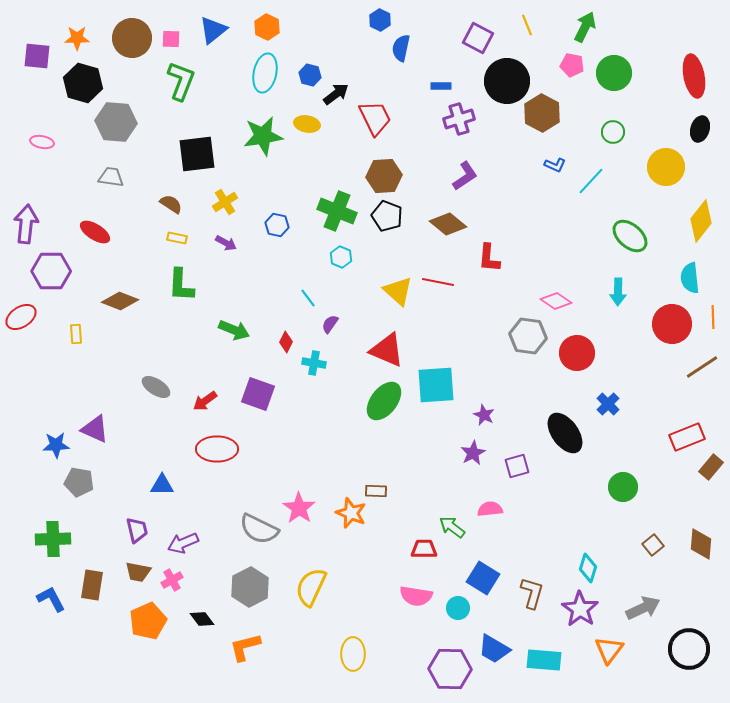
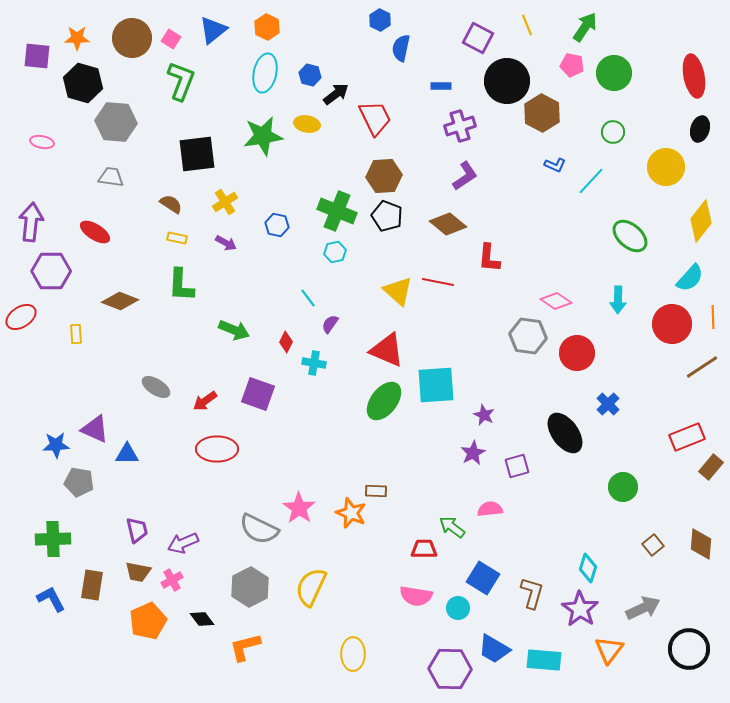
green arrow at (585, 27): rotated 8 degrees clockwise
pink square at (171, 39): rotated 30 degrees clockwise
purple cross at (459, 119): moved 1 px right, 7 px down
purple arrow at (26, 224): moved 5 px right, 2 px up
cyan hexagon at (341, 257): moved 6 px left, 5 px up; rotated 25 degrees clockwise
cyan semicircle at (690, 278): rotated 132 degrees counterclockwise
cyan arrow at (618, 292): moved 8 px down
blue triangle at (162, 485): moved 35 px left, 31 px up
